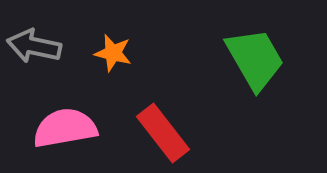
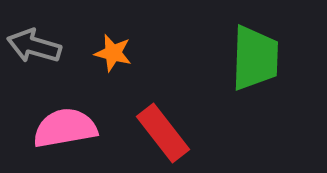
gray arrow: rotated 4 degrees clockwise
green trapezoid: moved 1 px up; rotated 32 degrees clockwise
